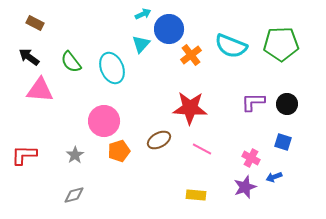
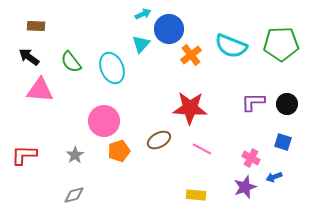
brown rectangle: moved 1 px right, 3 px down; rotated 24 degrees counterclockwise
